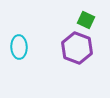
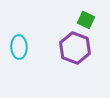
purple hexagon: moved 2 px left
